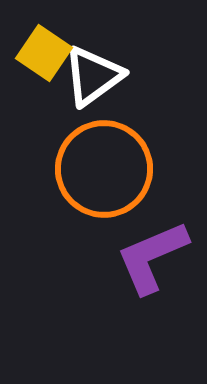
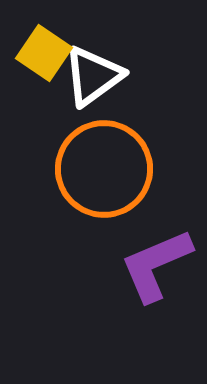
purple L-shape: moved 4 px right, 8 px down
